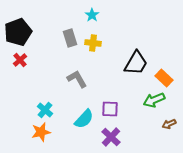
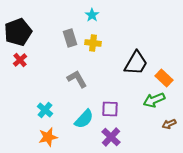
orange star: moved 7 px right, 5 px down
